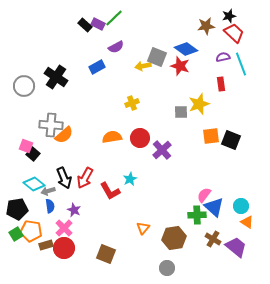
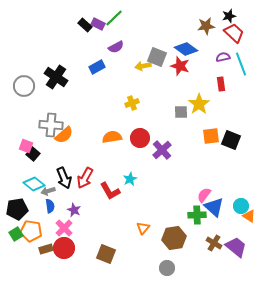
yellow star at (199, 104): rotated 15 degrees counterclockwise
orange triangle at (247, 222): moved 2 px right, 6 px up
brown cross at (213, 239): moved 1 px right, 4 px down
brown rectangle at (46, 245): moved 4 px down
